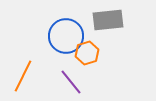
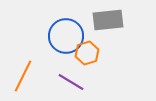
purple line: rotated 20 degrees counterclockwise
